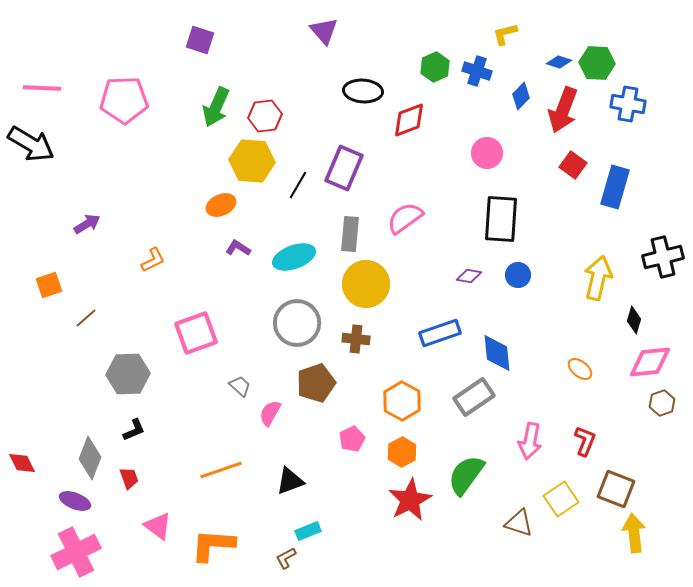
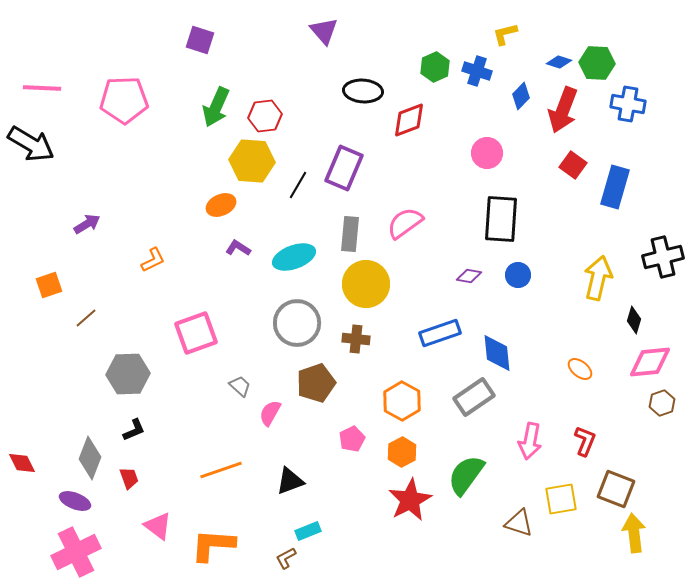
pink semicircle at (405, 218): moved 5 px down
yellow square at (561, 499): rotated 24 degrees clockwise
